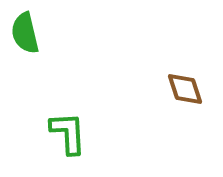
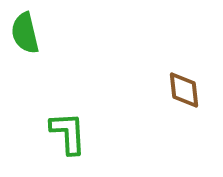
brown diamond: moved 1 px left, 1 px down; rotated 12 degrees clockwise
